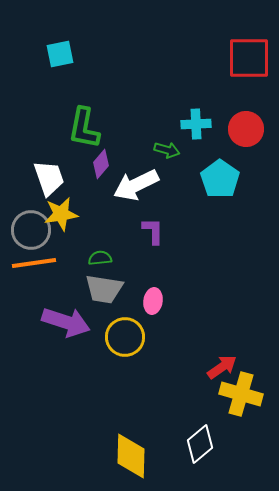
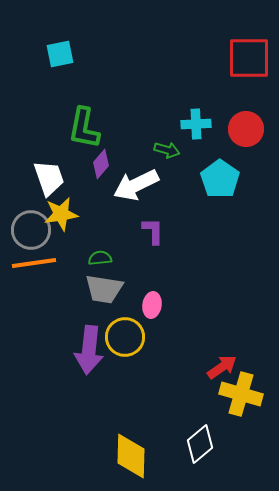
pink ellipse: moved 1 px left, 4 px down
purple arrow: moved 23 px right, 28 px down; rotated 78 degrees clockwise
